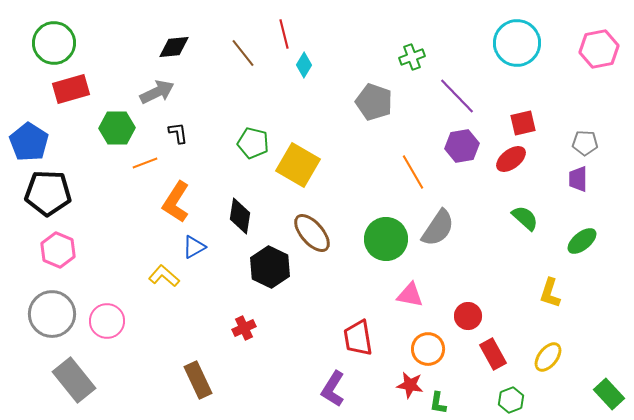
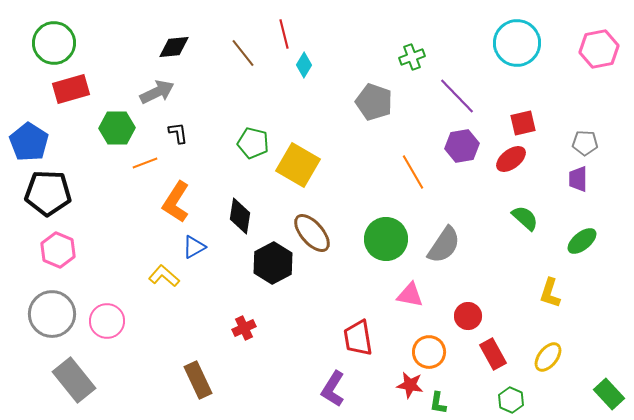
gray semicircle at (438, 228): moved 6 px right, 17 px down
black hexagon at (270, 267): moved 3 px right, 4 px up; rotated 6 degrees clockwise
orange circle at (428, 349): moved 1 px right, 3 px down
green hexagon at (511, 400): rotated 15 degrees counterclockwise
